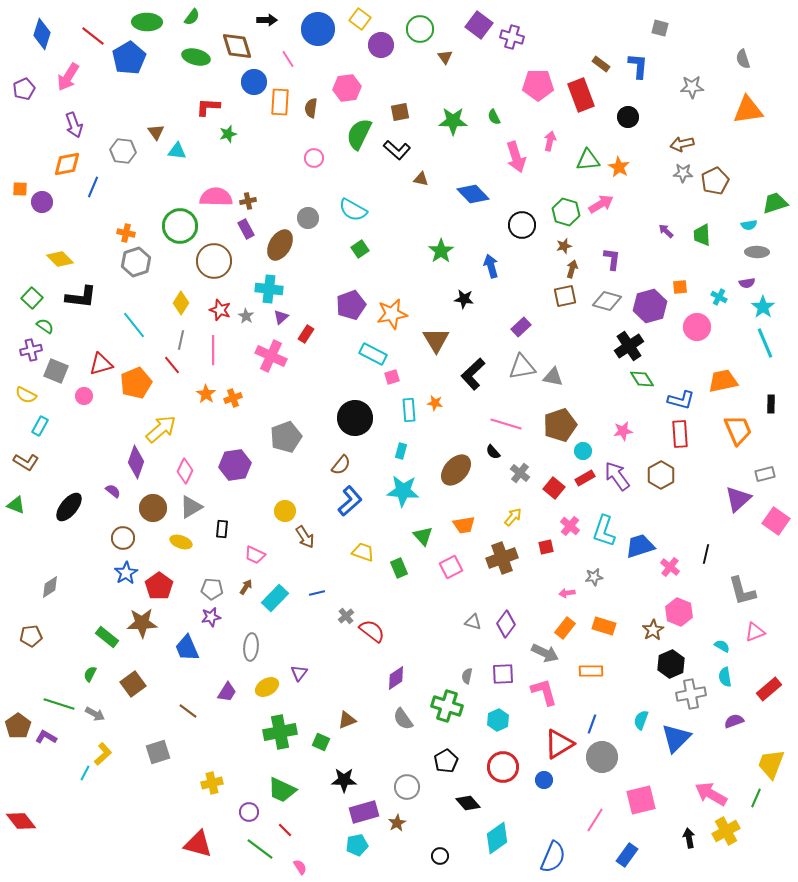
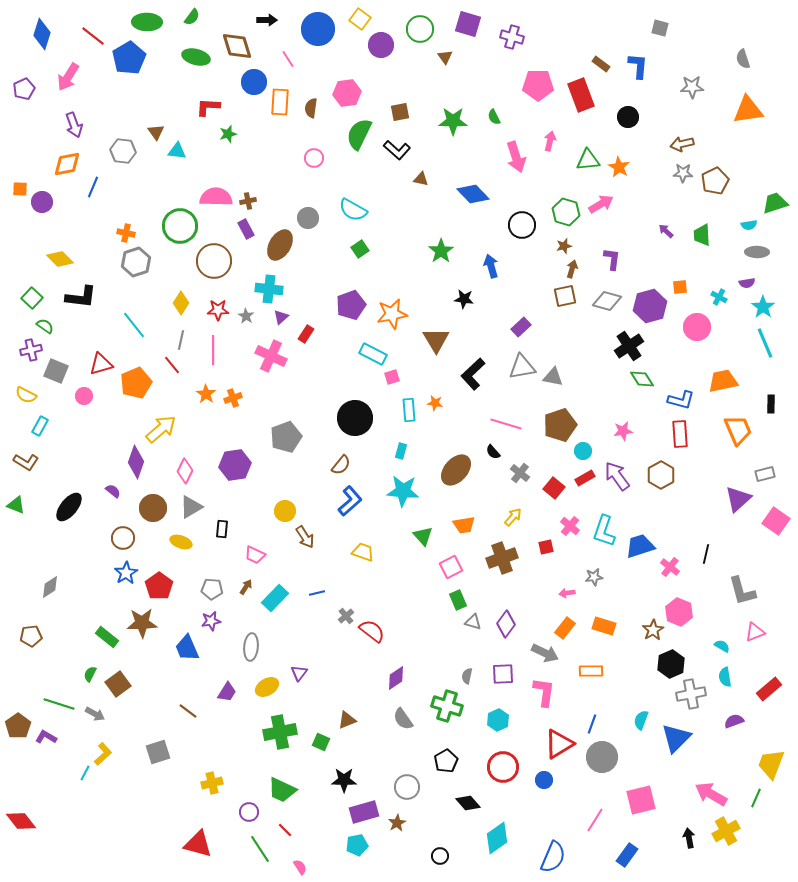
purple square at (479, 25): moved 11 px left, 1 px up; rotated 20 degrees counterclockwise
pink hexagon at (347, 88): moved 5 px down
red star at (220, 310): moved 2 px left; rotated 20 degrees counterclockwise
green rectangle at (399, 568): moved 59 px right, 32 px down
purple star at (211, 617): moved 4 px down
brown square at (133, 684): moved 15 px left
pink L-shape at (544, 692): rotated 24 degrees clockwise
green line at (260, 849): rotated 20 degrees clockwise
